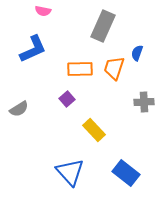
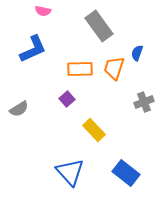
gray rectangle: moved 4 px left; rotated 60 degrees counterclockwise
gray cross: rotated 18 degrees counterclockwise
